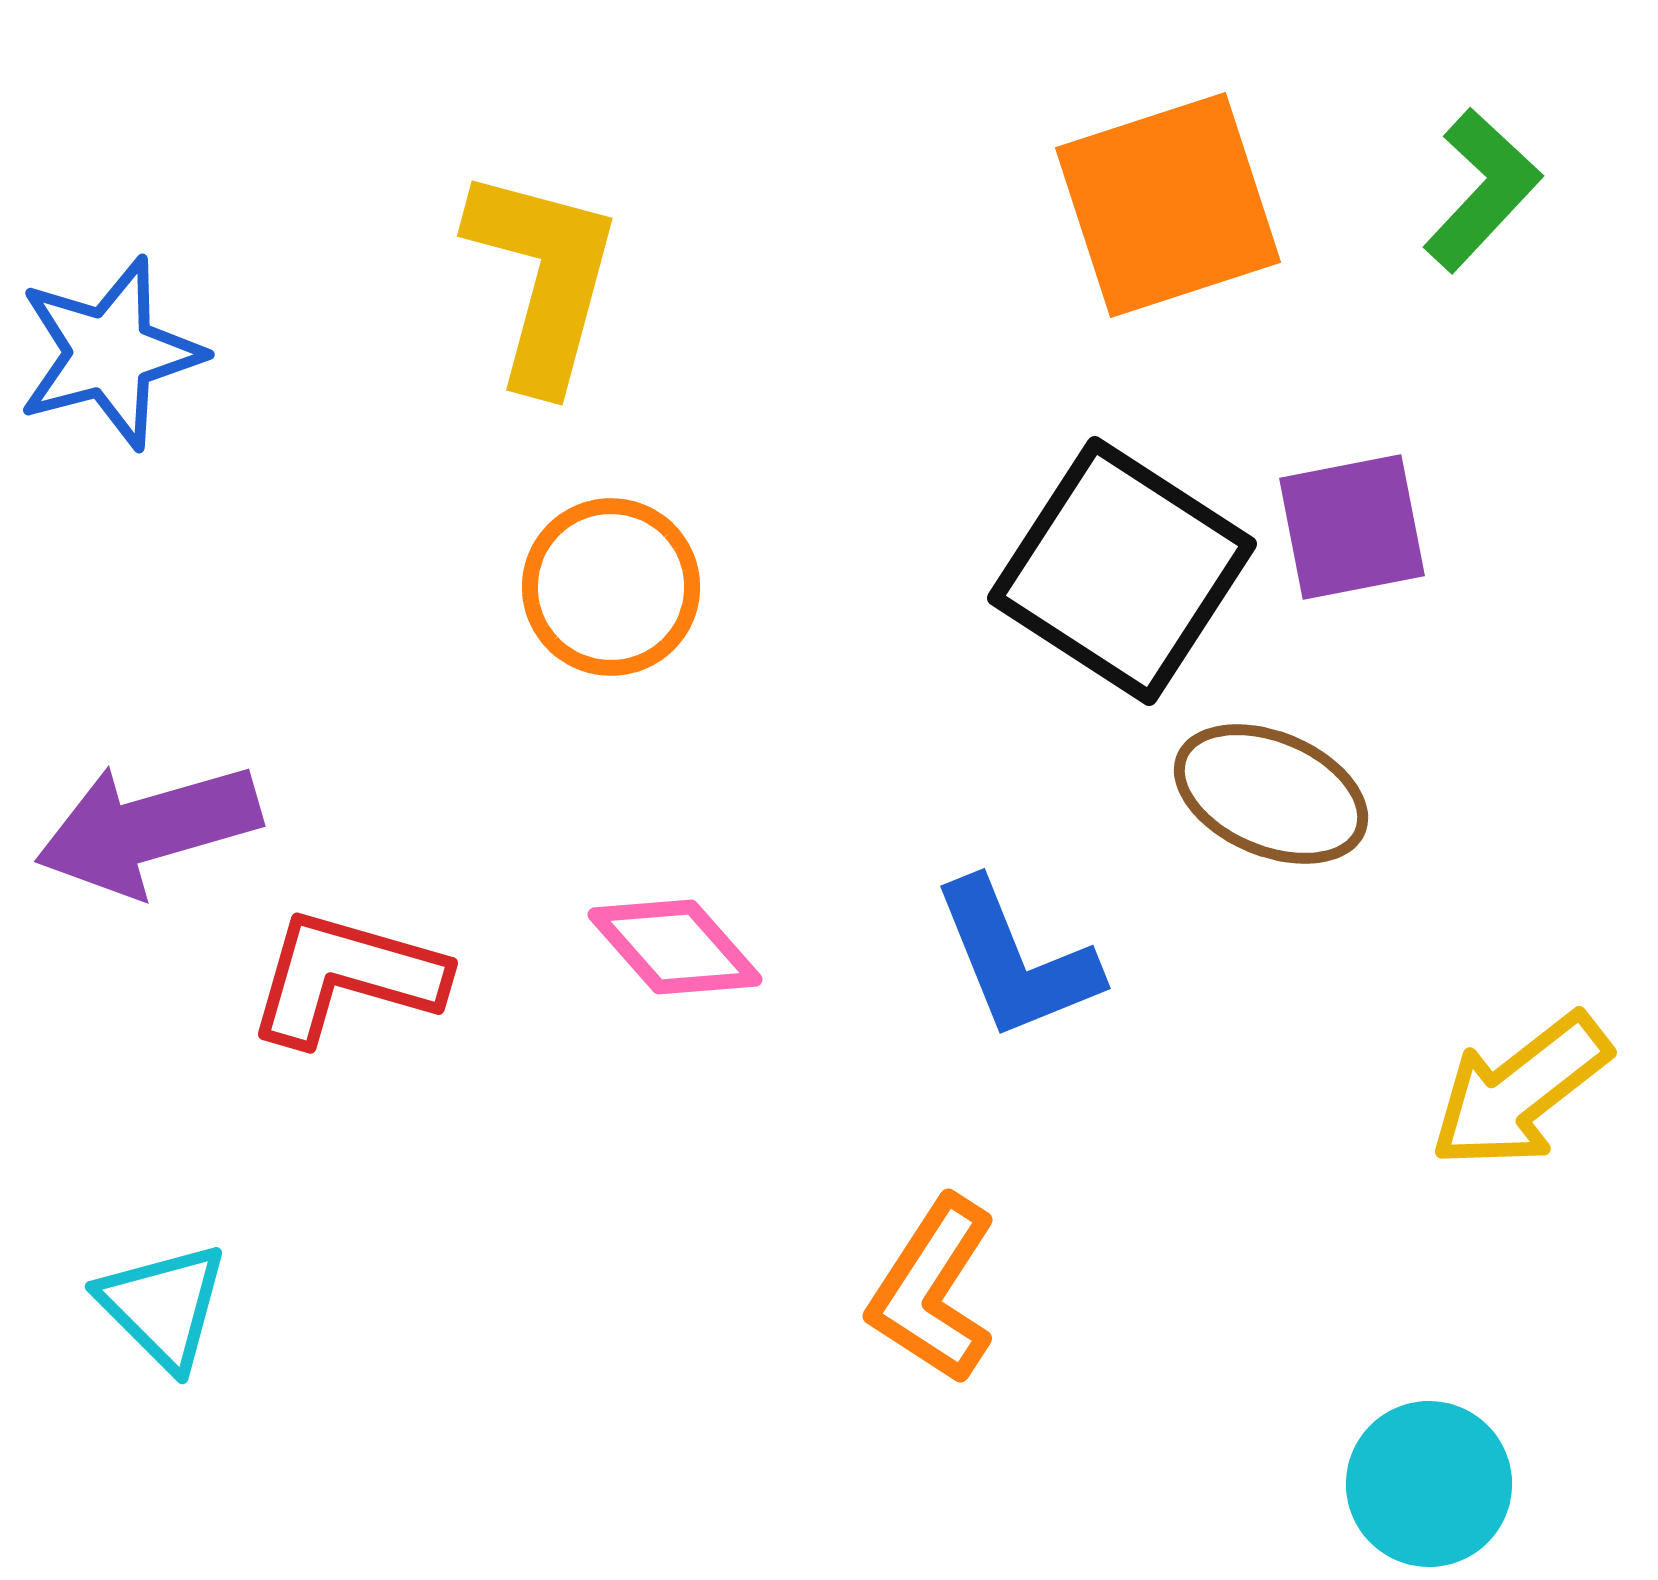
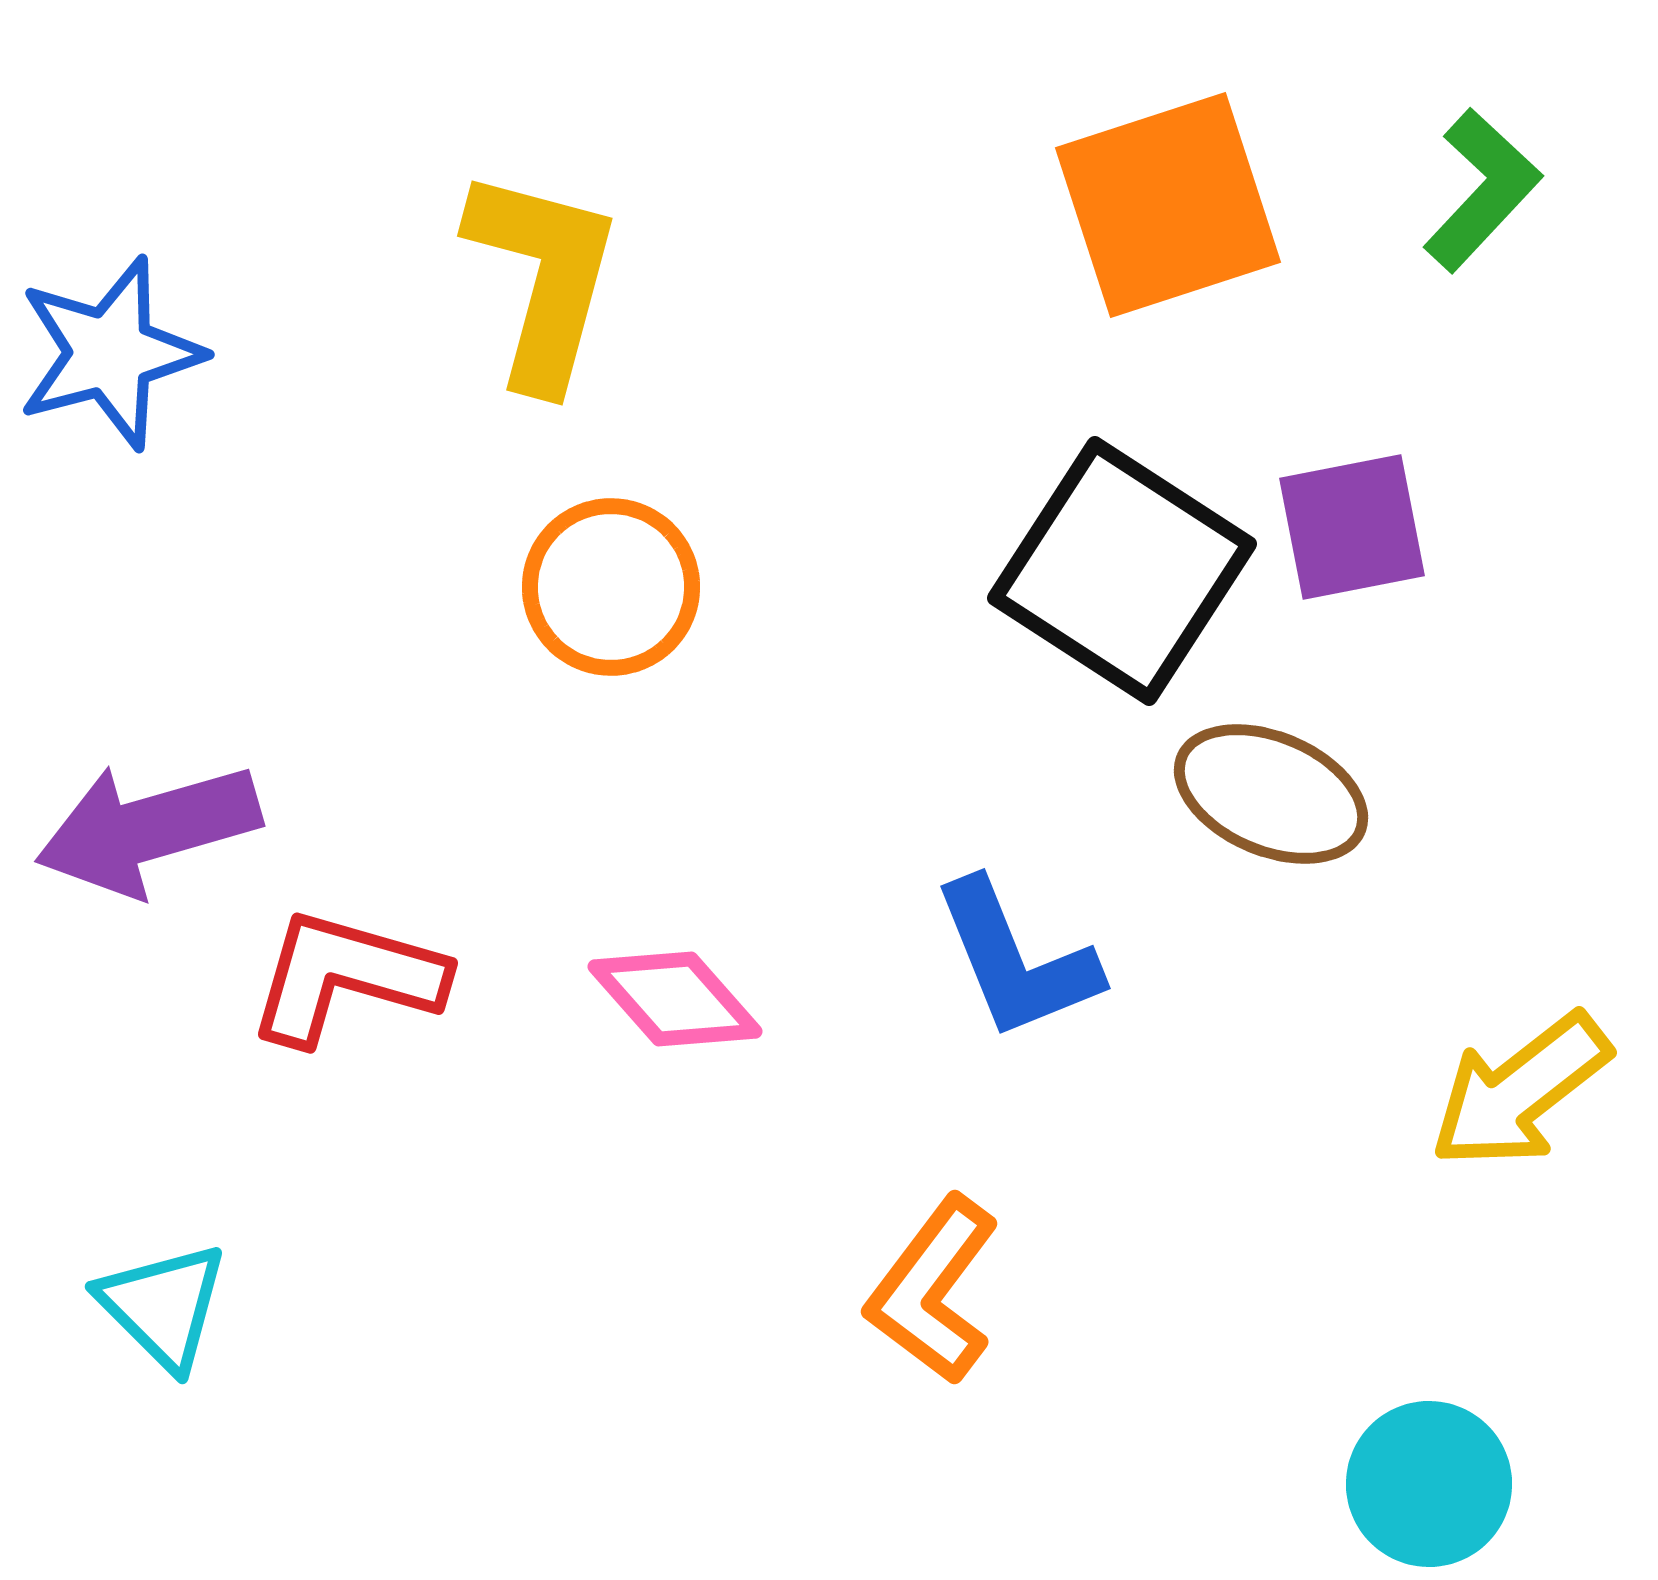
pink diamond: moved 52 px down
orange L-shape: rotated 4 degrees clockwise
